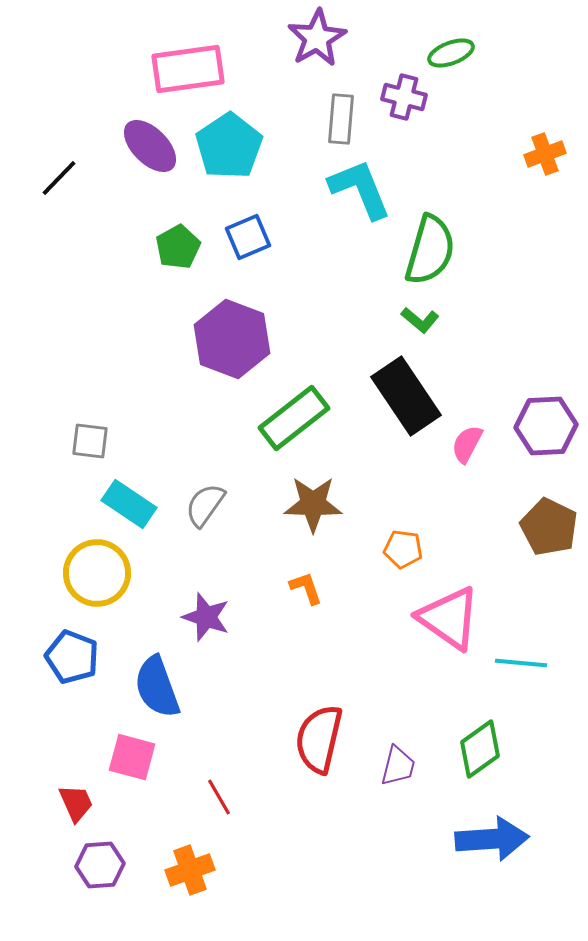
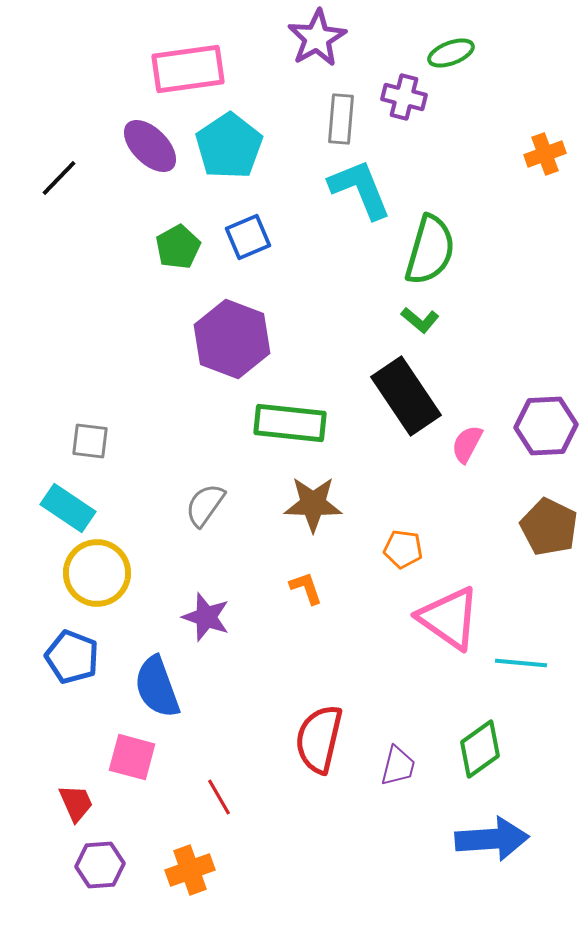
green rectangle at (294, 418): moved 4 px left, 5 px down; rotated 44 degrees clockwise
cyan rectangle at (129, 504): moved 61 px left, 4 px down
